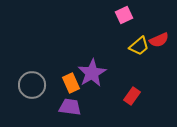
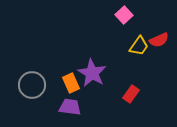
pink square: rotated 18 degrees counterclockwise
yellow trapezoid: rotated 15 degrees counterclockwise
purple star: rotated 12 degrees counterclockwise
red rectangle: moved 1 px left, 2 px up
